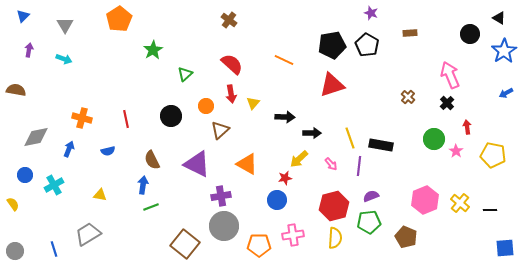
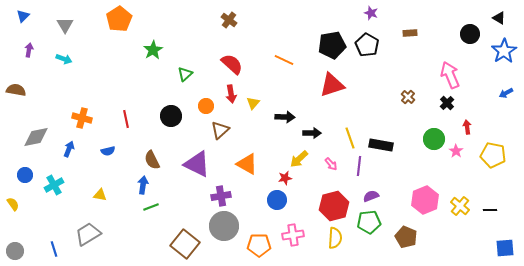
yellow cross at (460, 203): moved 3 px down
